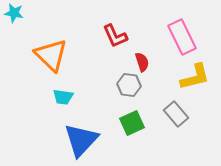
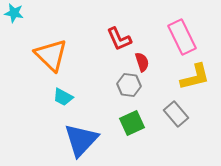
red L-shape: moved 4 px right, 3 px down
cyan trapezoid: rotated 20 degrees clockwise
